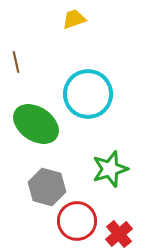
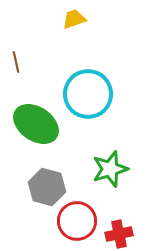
red cross: rotated 28 degrees clockwise
